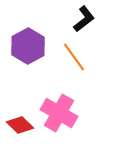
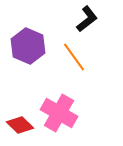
black L-shape: moved 3 px right
purple hexagon: rotated 8 degrees counterclockwise
